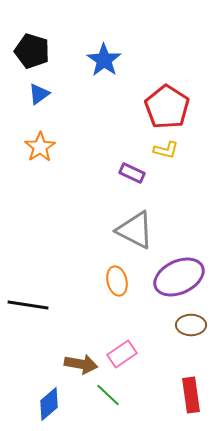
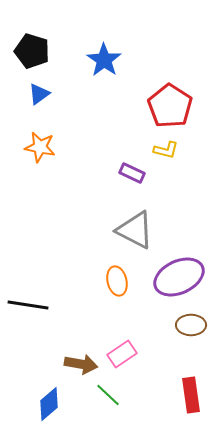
red pentagon: moved 3 px right, 1 px up
orange star: rotated 28 degrees counterclockwise
